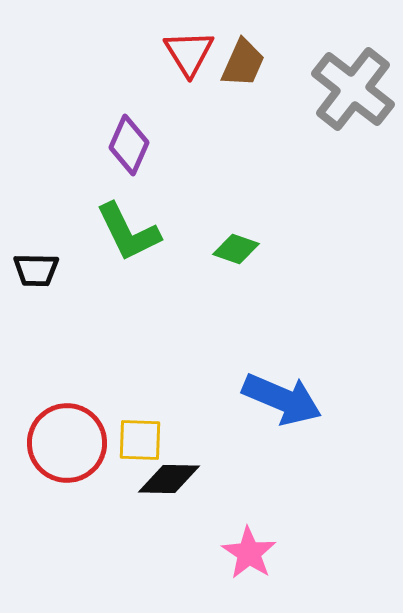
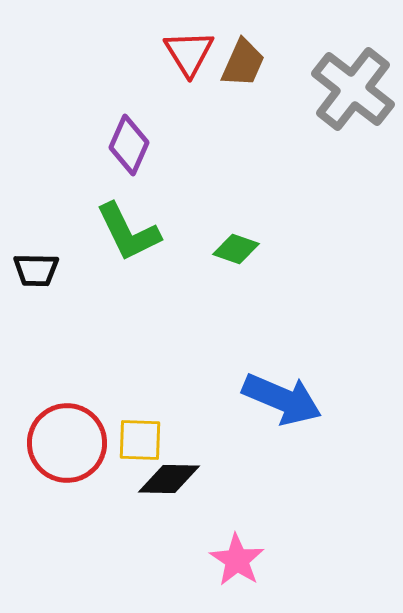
pink star: moved 12 px left, 7 px down
